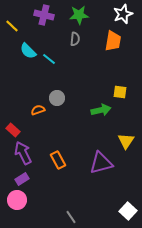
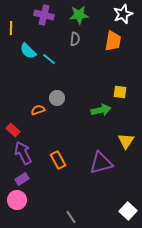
yellow line: moved 1 px left, 2 px down; rotated 48 degrees clockwise
